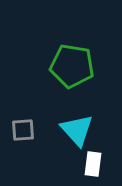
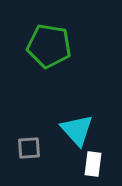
green pentagon: moved 23 px left, 20 px up
gray square: moved 6 px right, 18 px down
